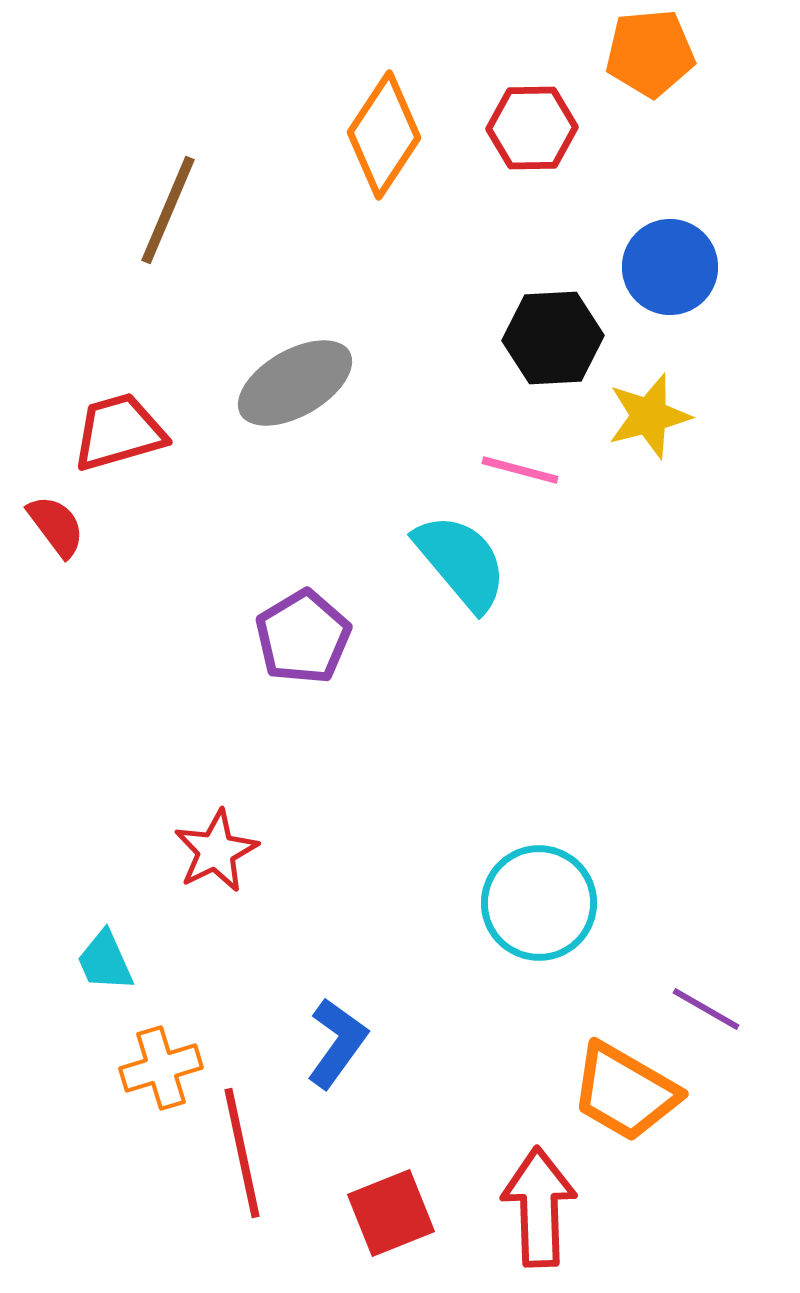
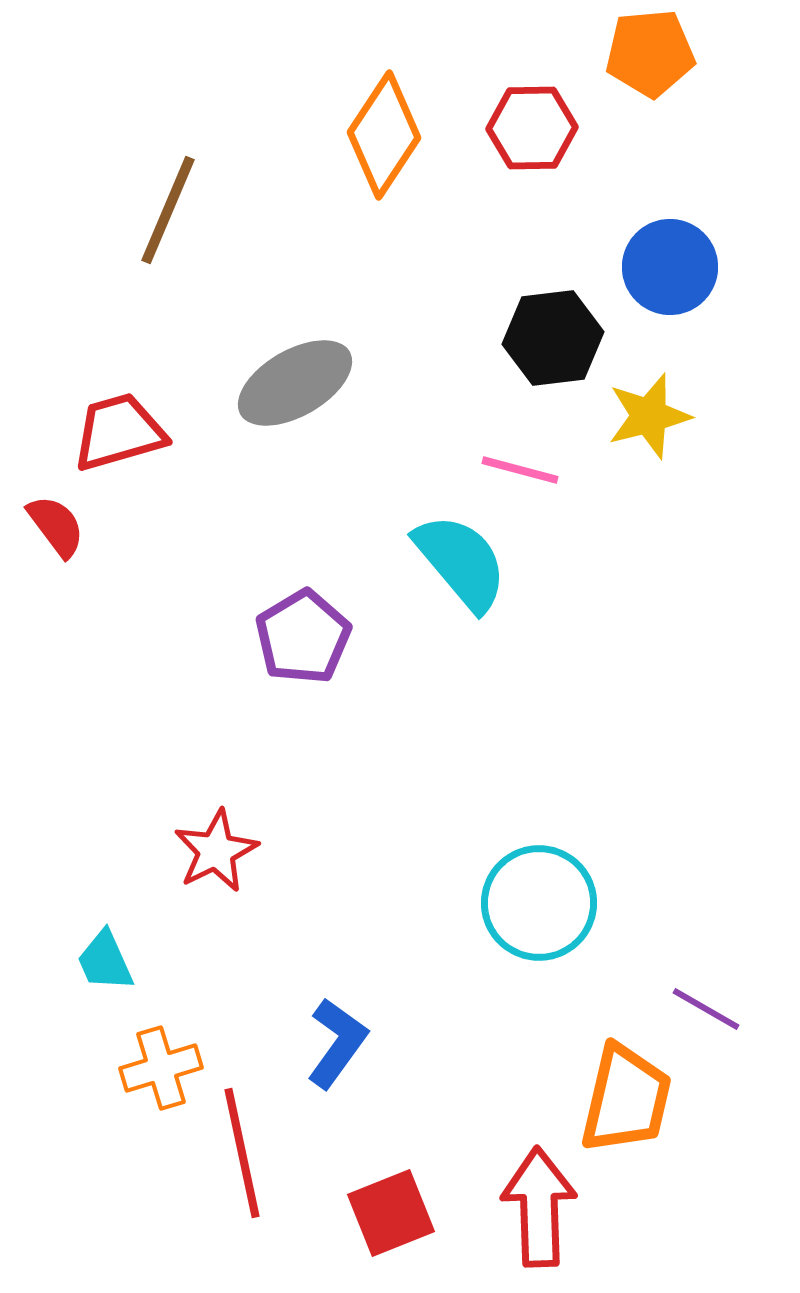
black hexagon: rotated 4 degrees counterclockwise
orange trapezoid: moved 1 px right, 7 px down; rotated 107 degrees counterclockwise
